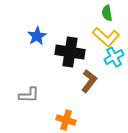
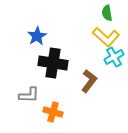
black cross: moved 17 px left, 11 px down
orange cross: moved 13 px left, 8 px up
